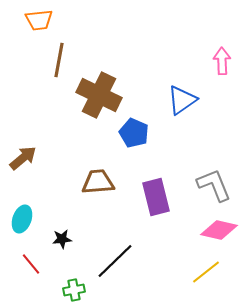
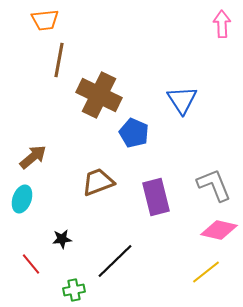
orange trapezoid: moved 6 px right
pink arrow: moved 37 px up
blue triangle: rotated 28 degrees counterclockwise
brown arrow: moved 10 px right, 1 px up
brown trapezoid: rotated 16 degrees counterclockwise
cyan ellipse: moved 20 px up
